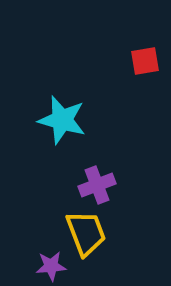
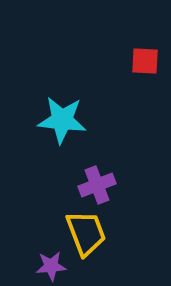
red square: rotated 12 degrees clockwise
cyan star: rotated 9 degrees counterclockwise
